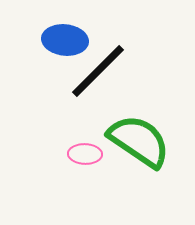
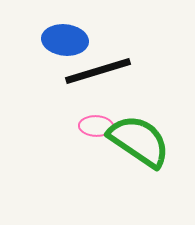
black line: rotated 28 degrees clockwise
pink ellipse: moved 11 px right, 28 px up
